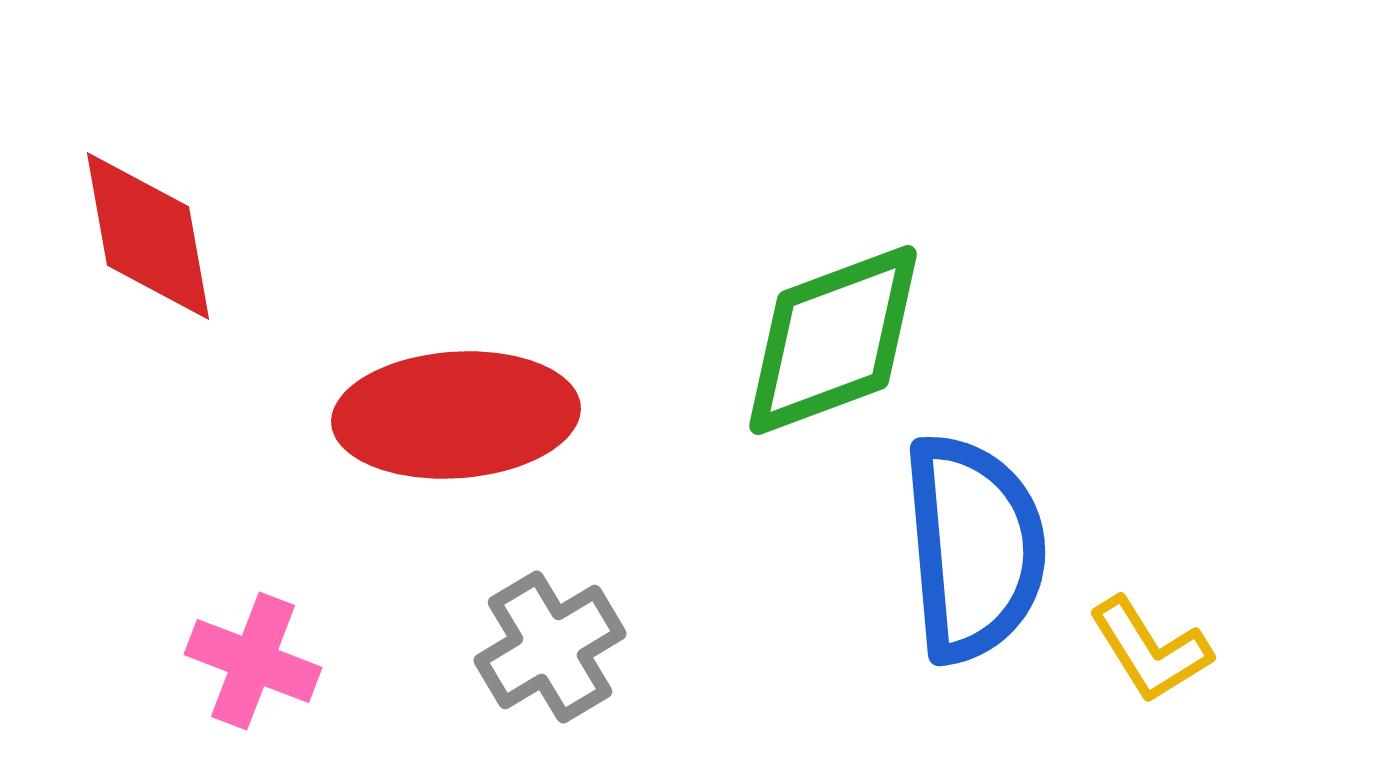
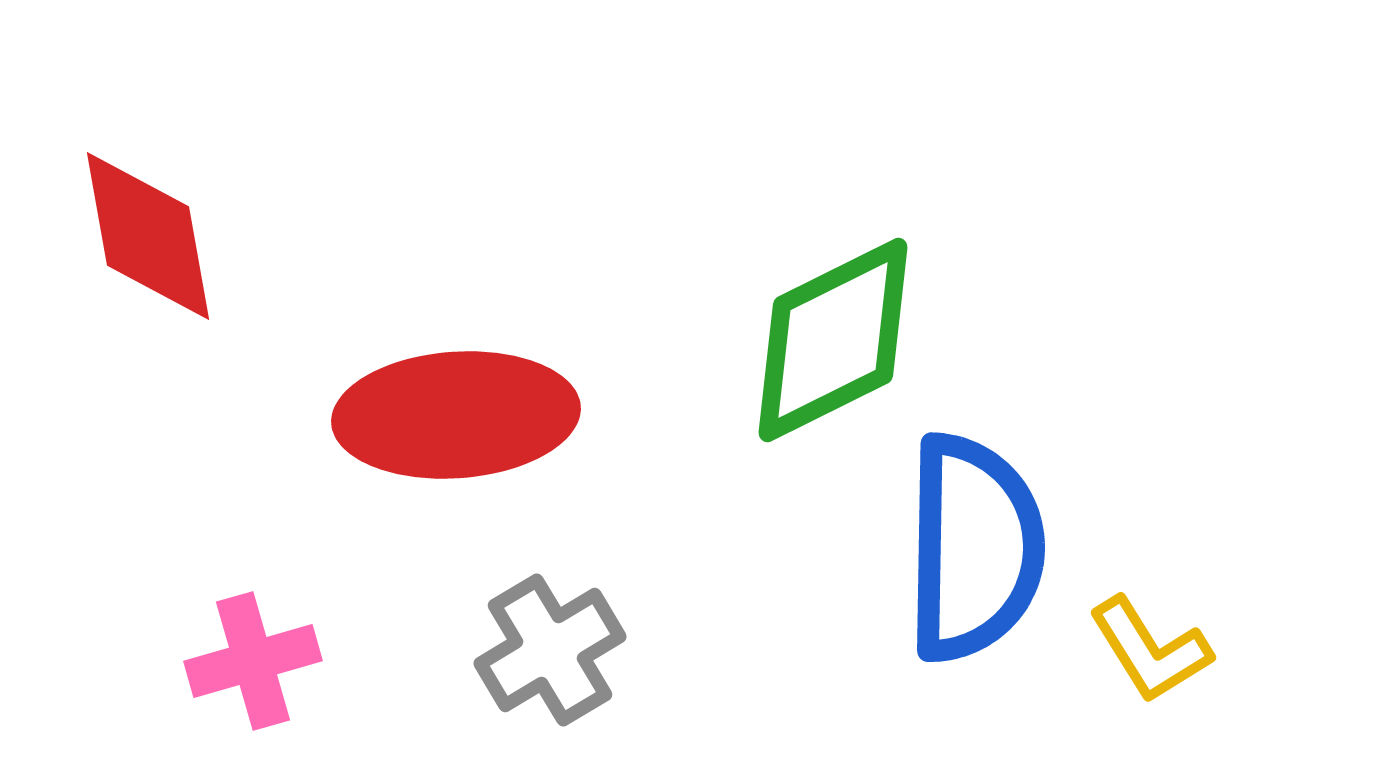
green diamond: rotated 6 degrees counterclockwise
blue semicircle: rotated 6 degrees clockwise
gray cross: moved 3 px down
pink cross: rotated 37 degrees counterclockwise
